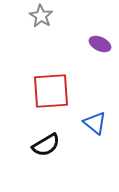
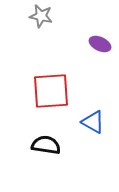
gray star: rotated 20 degrees counterclockwise
blue triangle: moved 2 px left, 1 px up; rotated 10 degrees counterclockwise
black semicircle: rotated 140 degrees counterclockwise
